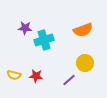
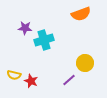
orange semicircle: moved 2 px left, 16 px up
red star: moved 5 px left, 5 px down; rotated 16 degrees clockwise
